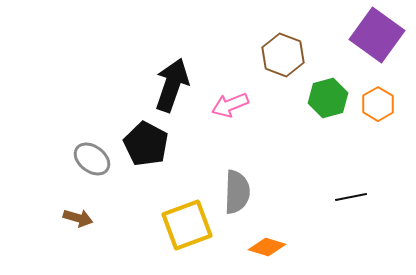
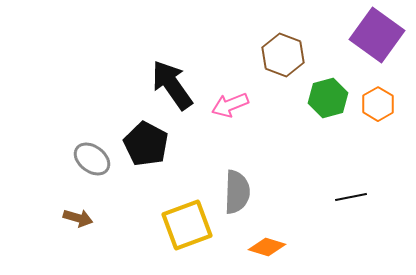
black arrow: rotated 54 degrees counterclockwise
